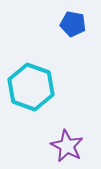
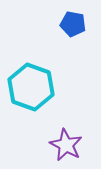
purple star: moved 1 px left, 1 px up
